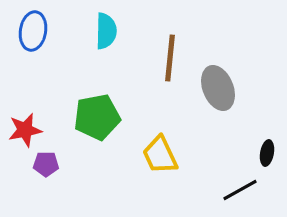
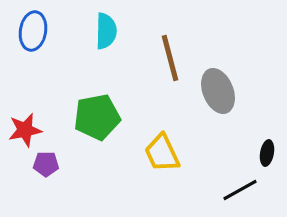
brown line: rotated 21 degrees counterclockwise
gray ellipse: moved 3 px down
yellow trapezoid: moved 2 px right, 2 px up
